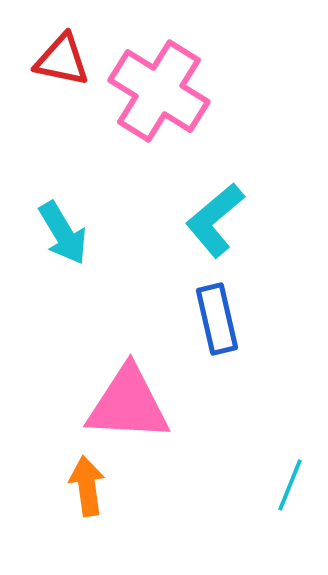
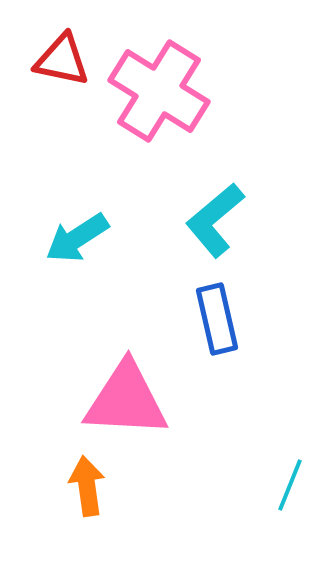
cyan arrow: moved 14 px right, 5 px down; rotated 88 degrees clockwise
pink triangle: moved 2 px left, 4 px up
